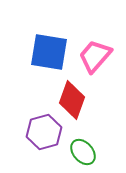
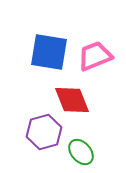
pink trapezoid: rotated 27 degrees clockwise
red diamond: rotated 42 degrees counterclockwise
green ellipse: moved 2 px left
